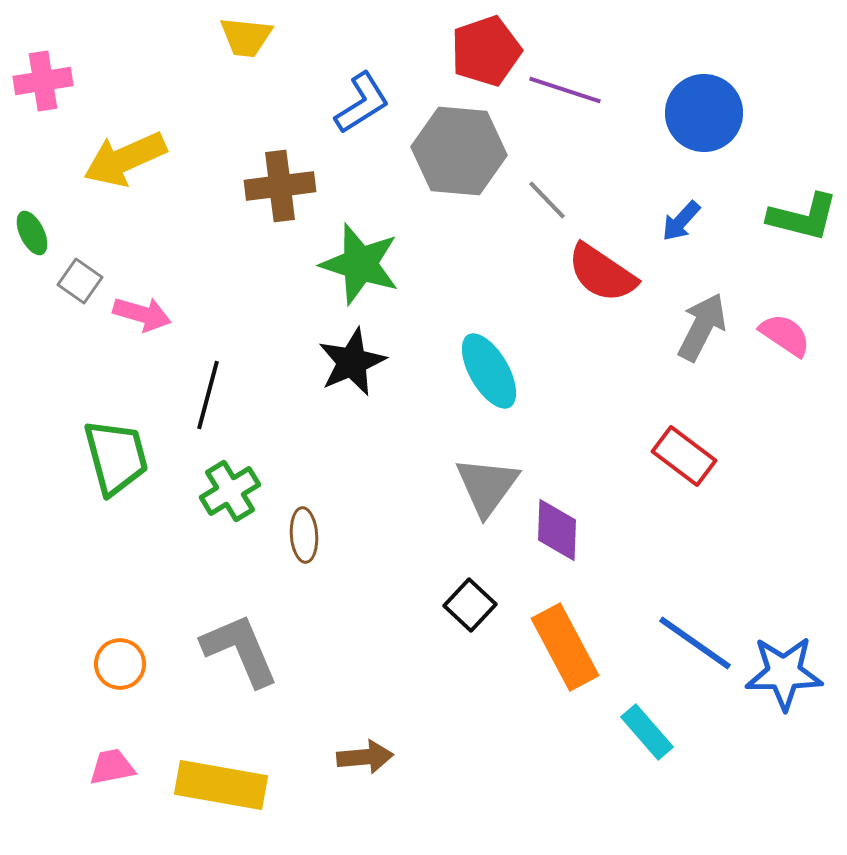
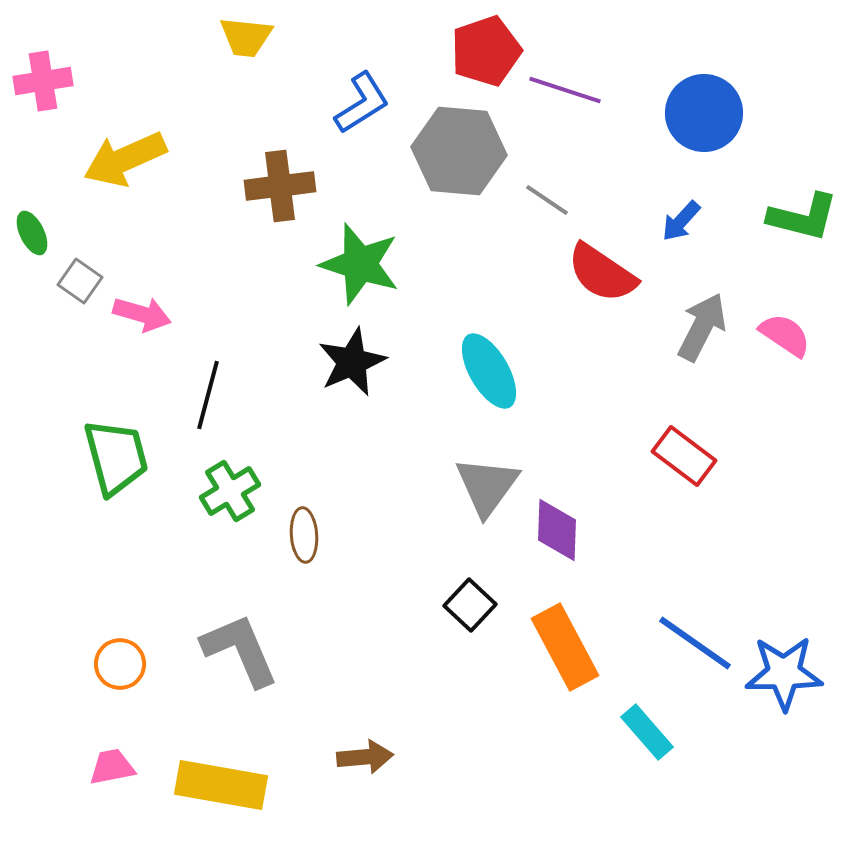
gray line: rotated 12 degrees counterclockwise
